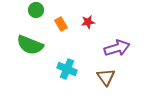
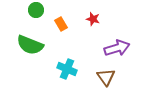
red star: moved 5 px right, 3 px up; rotated 24 degrees clockwise
